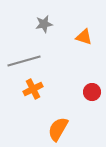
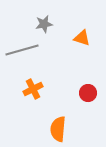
orange triangle: moved 2 px left, 1 px down
gray line: moved 2 px left, 11 px up
red circle: moved 4 px left, 1 px down
orange semicircle: rotated 25 degrees counterclockwise
